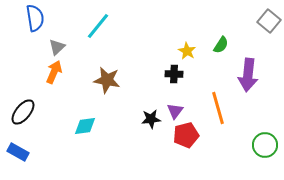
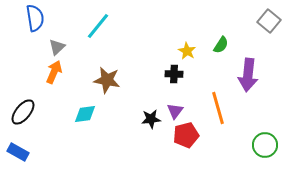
cyan diamond: moved 12 px up
